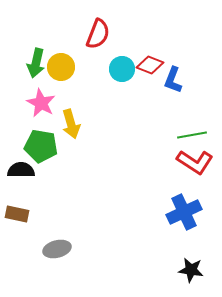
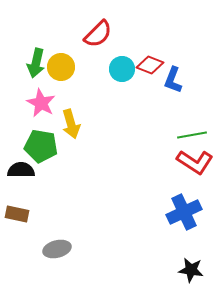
red semicircle: rotated 24 degrees clockwise
